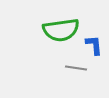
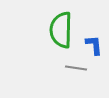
green semicircle: rotated 99 degrees clockwise
